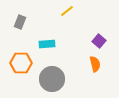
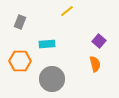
orange hexagon: moved 1 px left, 2 px up
